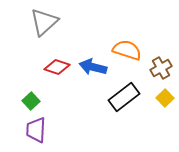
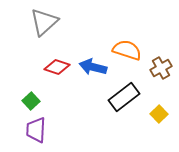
yellow square: moved 6 px left, 16 px down
